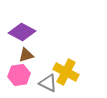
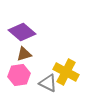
purple diamond: rotated 12 degrees clockwise
brown triangle: moved 2 px left, 1 px up
